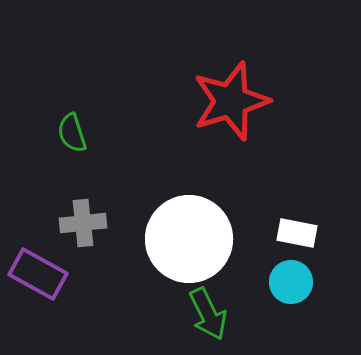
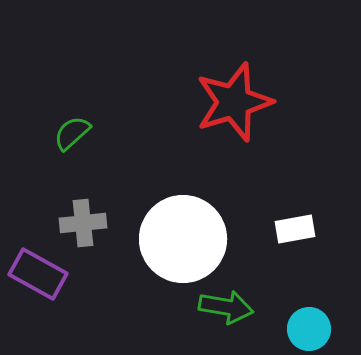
red star: moved 3 px right, 1 px down
green semicircle: rotated 66 degrees clockwise
white rectangle: moved 2 px left, 4 px up; rotated 21 degrees counterclockwise
white circle: moved 6 px left
cyan circle: moved 18 px right, 47 px down
green arrow: moved 18 px right, 7 px up; rotated 54 degrees counterclockwise
